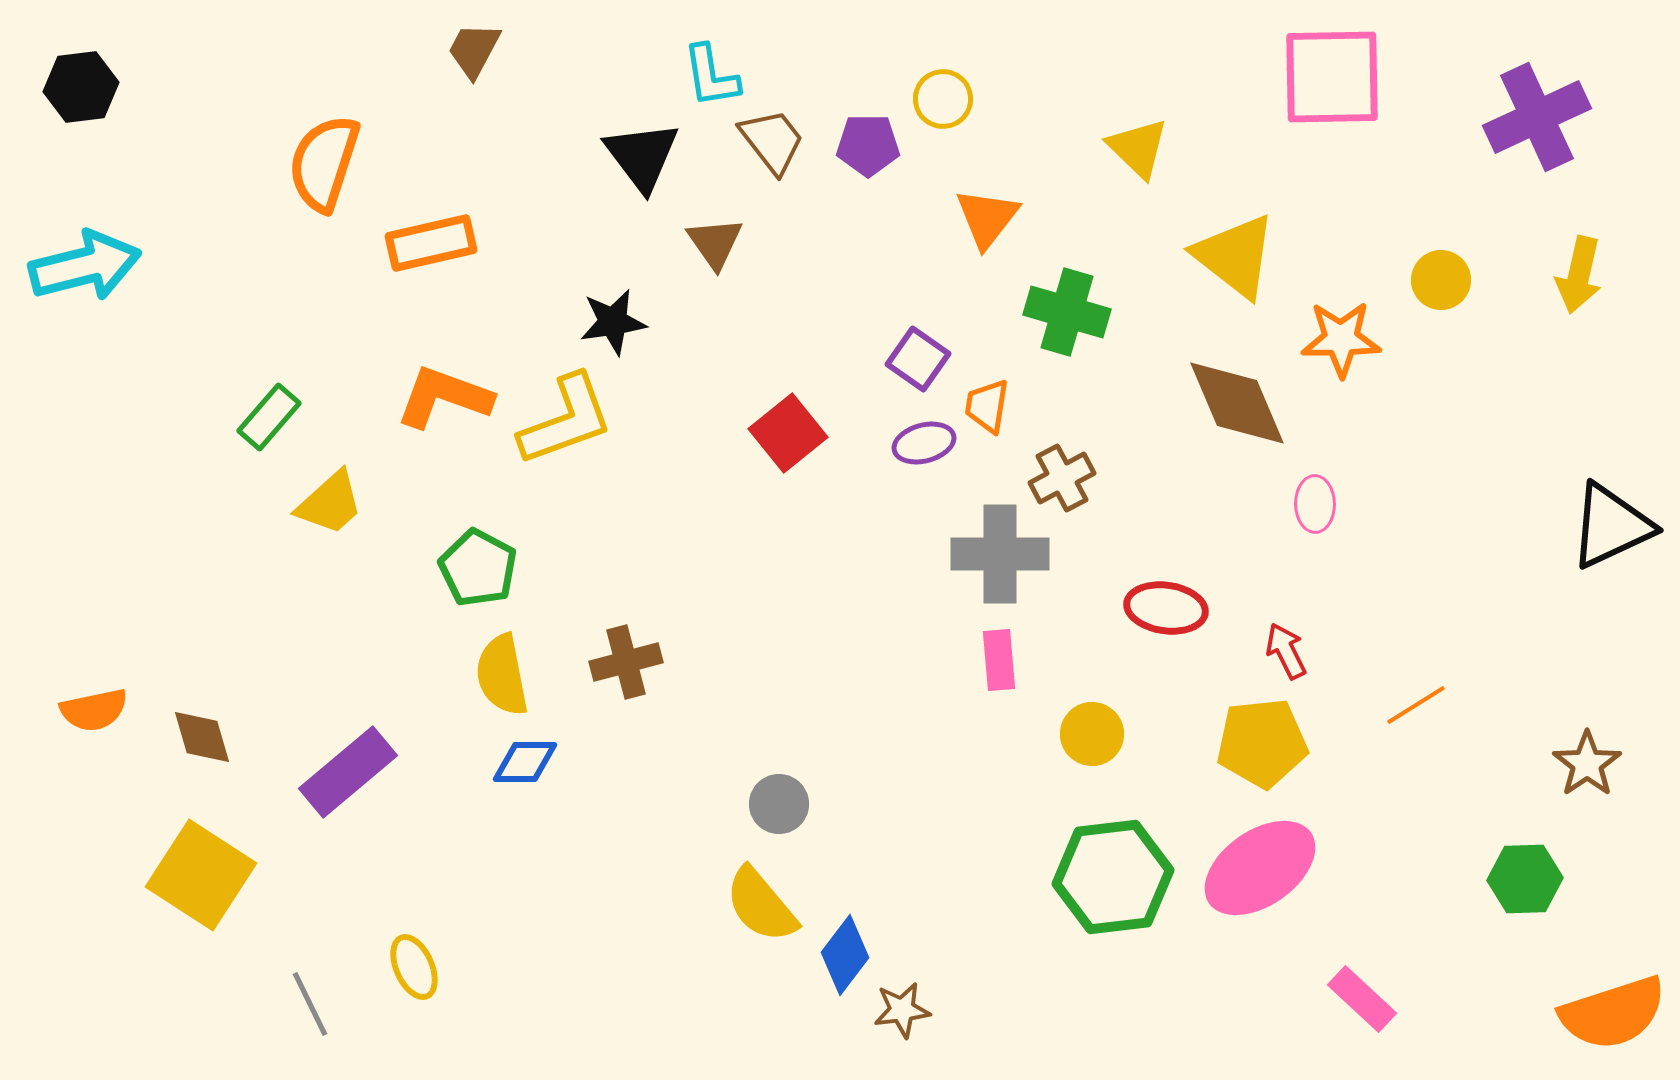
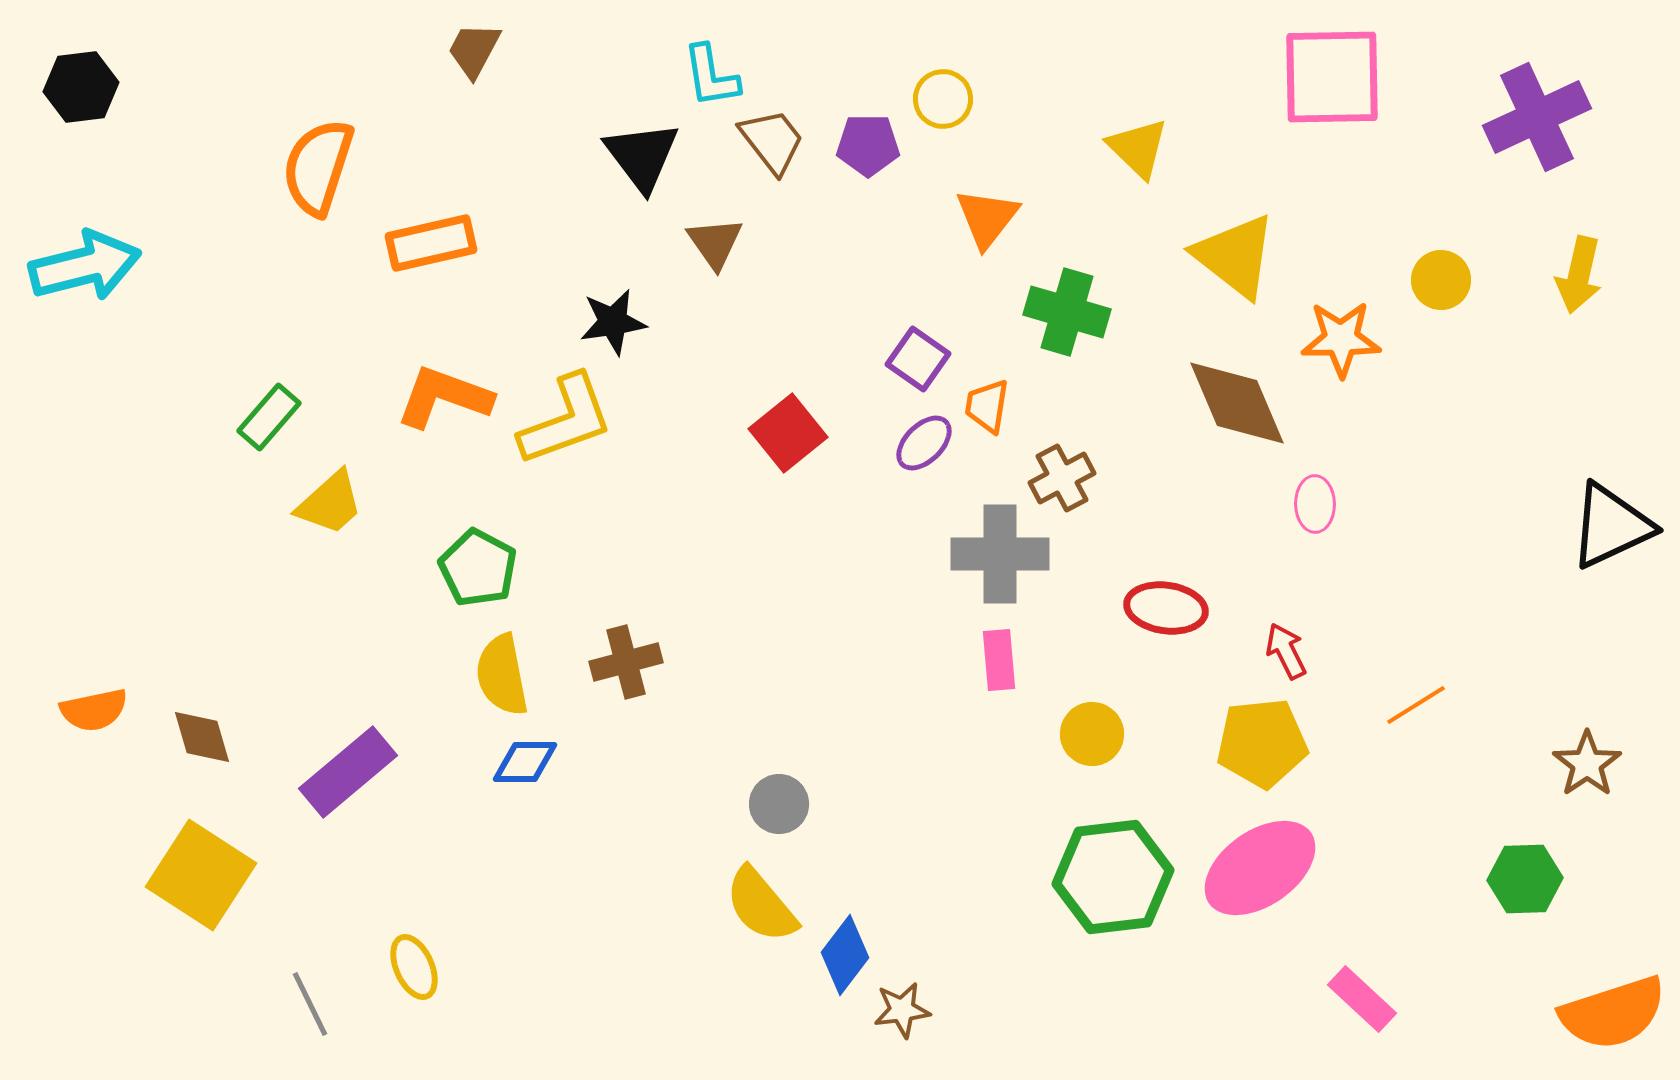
orange semicircle at (324, 163): moved 6 px left, 4 px down
purple ellipse at (924, 443): rotated 30 degrees counterclockwise
